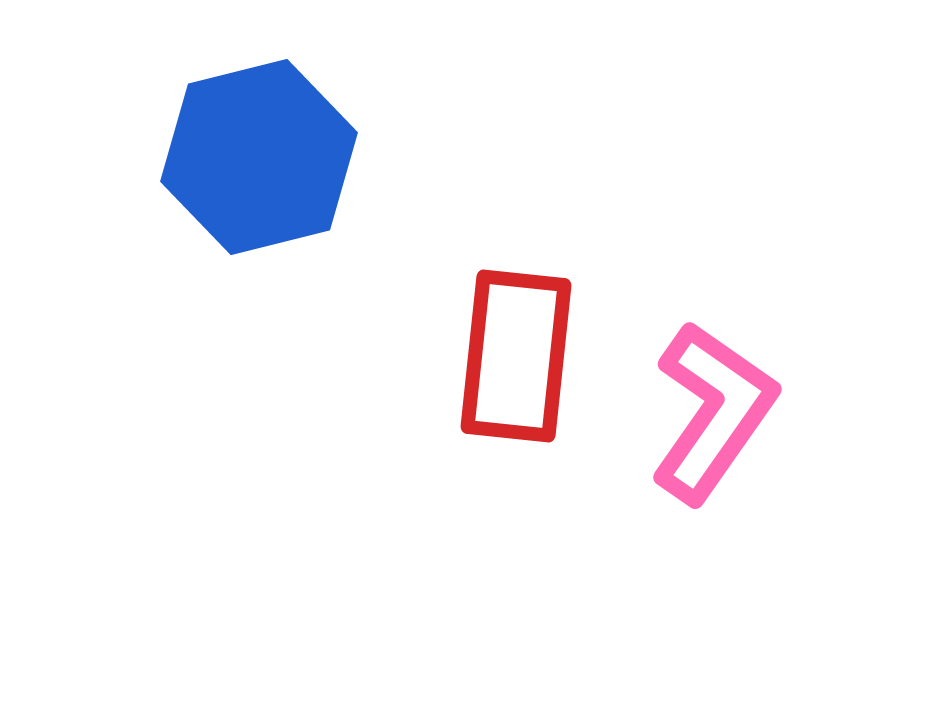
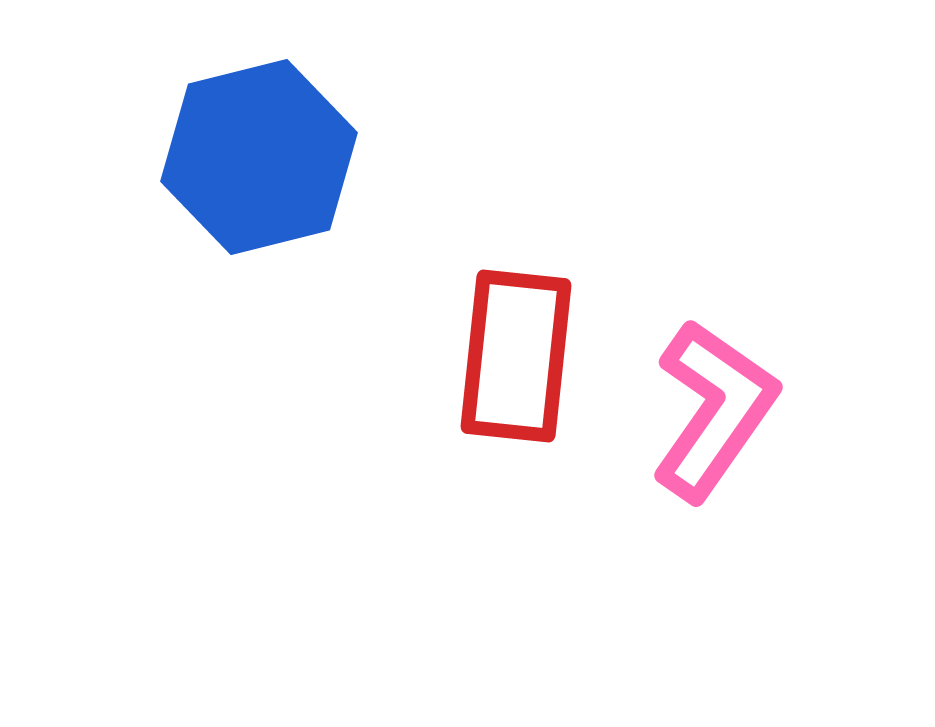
pink L-shape: moved 1 px right, 2 px up
